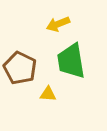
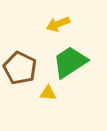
green trapezoid: moved 1 px left, 1 px down; rotated 66 degrees clockwise
yellow triangle: moved 1 px up
